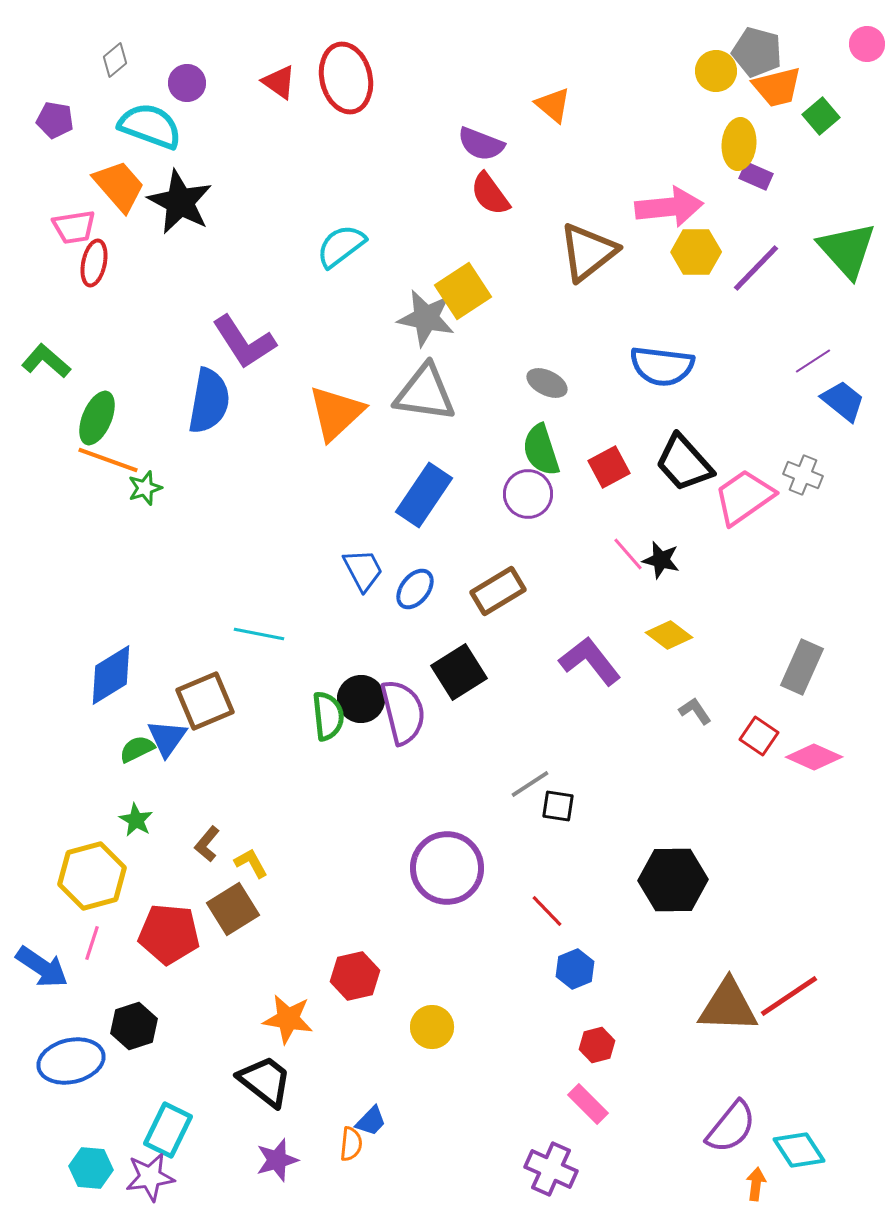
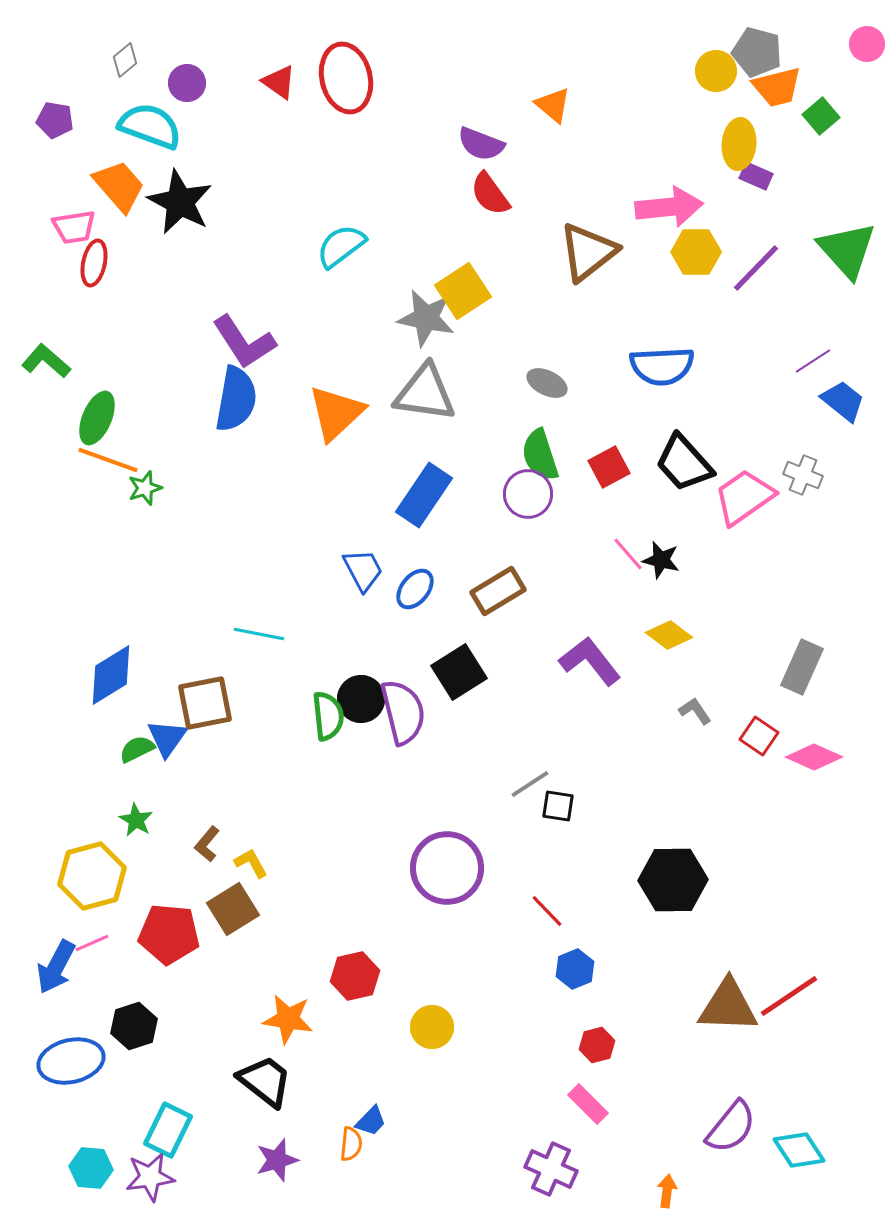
gray diamond at (115, 60): moved 10 px right
blue semicircle at (662, 366): rotated 10 degrees counterclockwise
blue semicircle at (209, 401): moved 27 px right, 2 px up
green semicircle at (541, 450): moved 1 px left, 5 px down
brown square at (205, 701): moved 2 px down; rotated 12 degrees clockwise
pink line at (92, 943): rotated 48 degrees clockwise
blue arrow at (42, 967): moved 14 px right; rotated 84 degrees clockwise
orange arrow at (756, 1184): moved 89 px left, 7 px down
